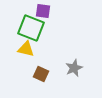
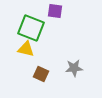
purple square: moved 12 px right
gray star: rotated 18 degrees clockwise
